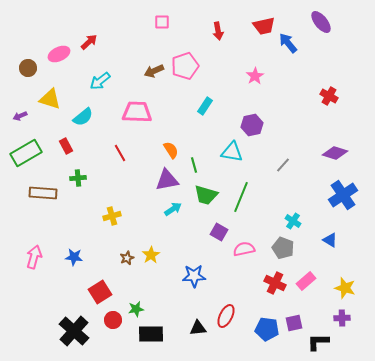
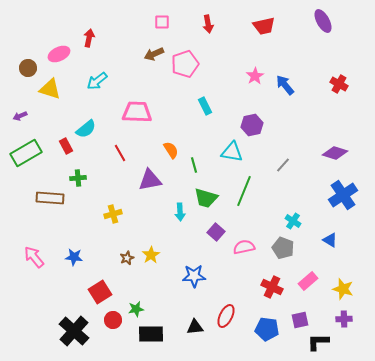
purple ellipse at (321, 22): moved 2 px right, 1 px up; rotated 10 degrees clockwise
red arrow at (218, 31): moved 10 px left, 7 px up
red arrow at (89, 42): moved 4 px up; rotated 36 degrees counterclockwise
blue arrow at (288, 43): moved 3 px left, 42 px down
pink pentagon at (185, 66): moved 2 px up
brown arrow at (154, 71): moved 17 px up
cyan arrow at (100, 81): moved 3 px left
red cross at (329, 96): moved 10 px right, 12 px up
yellow triangle at (50, 99): moved 10 px up
cyan rectangle at (205, 106): rotated 60 degrees counterclockwise
cyan semicircle at (83, 117): moved 3 px right, 12 px down
purple triangle at (167, 180): moved 17 px left
brown rectangle at (43, 193): moved 7 px right, 5 px down
green trapezoid at (206, 195): moved 3 px down
green line at (241, 197): moved 3 px right, 6 px up
cyan arrow at (173, 209): moved 7 px right, 3 px down; rotated 120 degrees clockwise
yellow cross at (112, 216): moved 1 px right, 2 px up
purple square at (219, 232): moved 3 px left; rotated 12 degrees clockwise
pink semicircle at (244, 249): moved 2 px up
pink arrow at (34, 257): rotated 55 degrees counterclockwise
pink rectangle at (306, 281): moved 2 px right
red cross at (275, 283): moved 3 px left, 4 px down
yellow star at (345, 288): moved 2 px left, 1 px down
purple cross at (342, 318): moved 2 px right, 1 px down
purple square at (294, 323): moved 6 px right, 3 px up
black triangle at (198, 328): moved 3 px left, 1 px up
